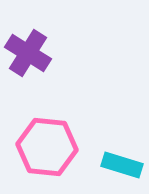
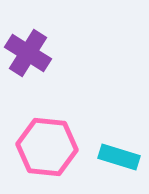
cyan rectangle: moved 3 px left, 8 px up
